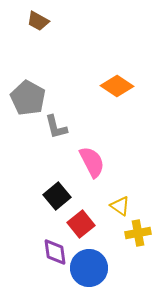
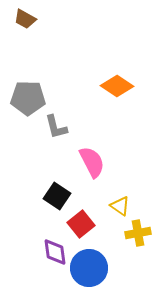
brown trapezoid: moved 13 px left, 2 px up
gray pentagon: rotated 28 degrees counterclockwise
black square: rotated 16 degrees counterclockwise
